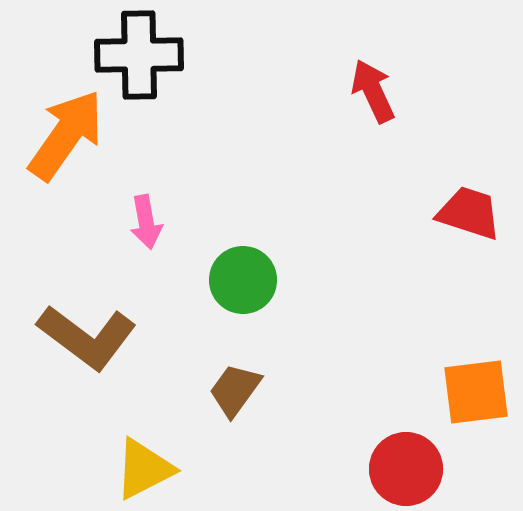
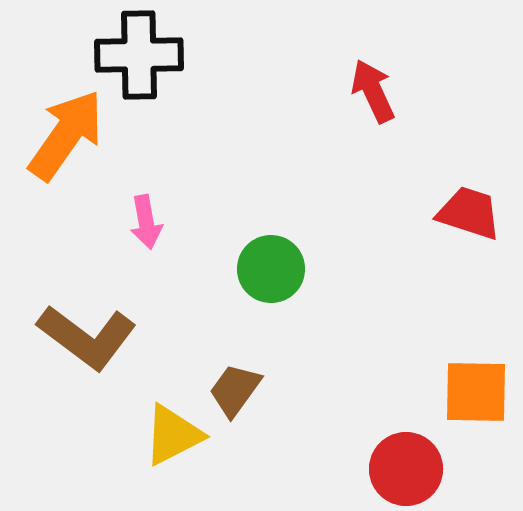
green circle: moved 28 px right, 11 px up
orange square: rotated 8 degrees clockwise
yellow triangle: moved 29 px right, 34 px up
